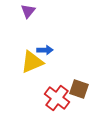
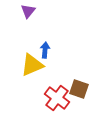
blue arrow: rotated 84 degrees counterclockwise
yellow triangle: moved 3 px down
